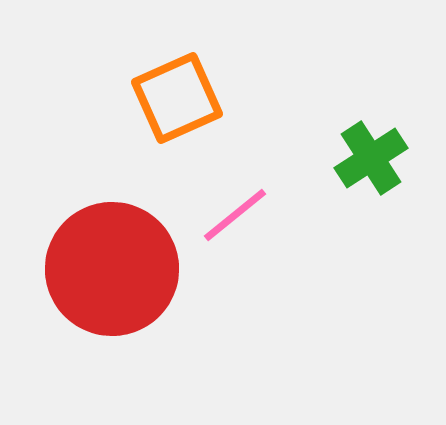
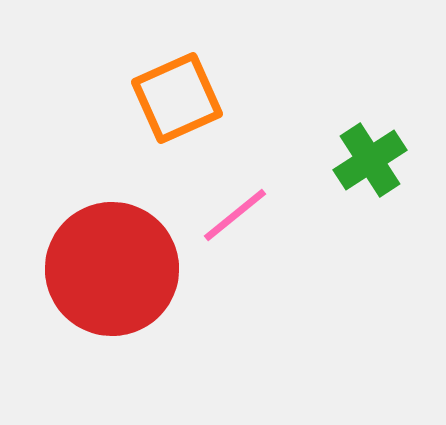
green cross: moved 1 px left, 2 px down
